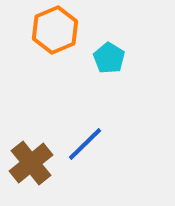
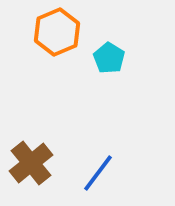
orange hexagon: moved 2 px right, 2 px down
blue line: moved 13 px right, 29 px down; rotated 9 degrees counterclockwise
